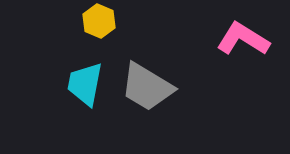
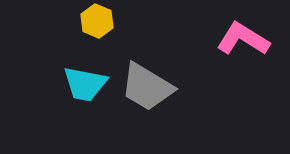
yellow hexagon: moved 2 px left
cyan trapezoid: rotated 90 degrees counterclockwise
